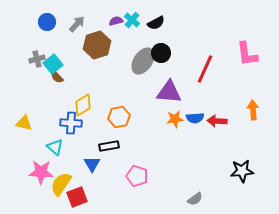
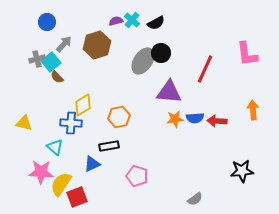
gray arrow: moved 13 px left, 20 px down
cyan square: moved 2 px left, 2 px up
blue triangle: rotated 36 degrees clockwise
